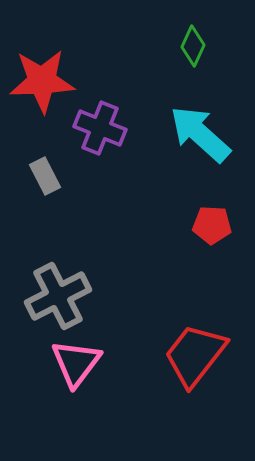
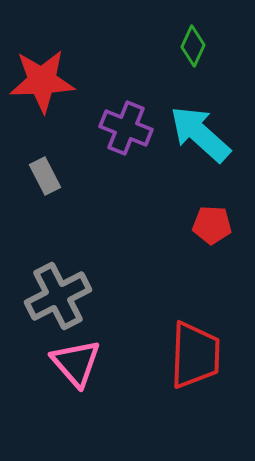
purple cross: moved 26 px right
red trapezoid: rotated 144 degrees clockwise
pink triangle: rotated 18 degrees counterclockwise
